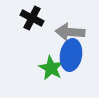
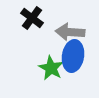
black cross: rotated 10 degrees clockwise
blue ellipse: moved 2 px right, 1 px down
